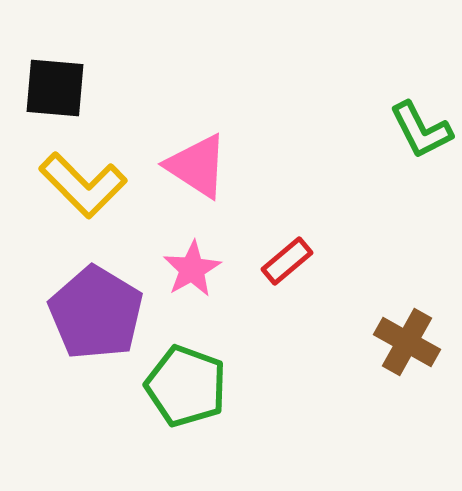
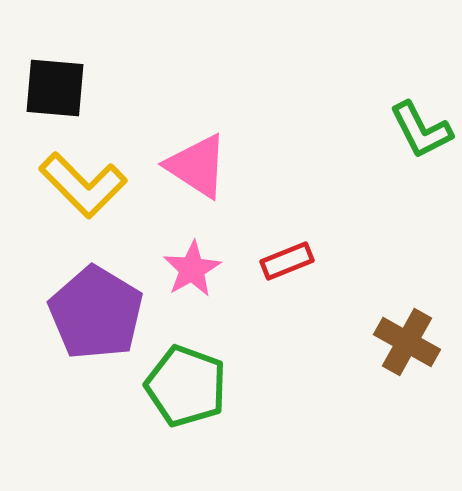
red rectangle: rotated 18 degrees clockwise
